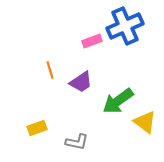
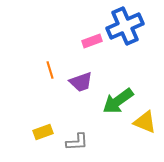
purple trapezoid: rotated 15 degrees clockwise
yellow triangle: rotated 15 degrees counterclockwise
yellow rectangle: moved 6 px right, 4 px down
gray L-shape: rotated 15 degrees counterclockwise
